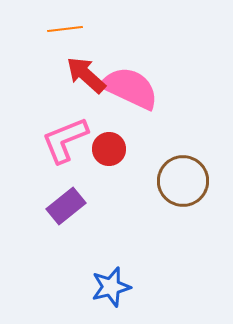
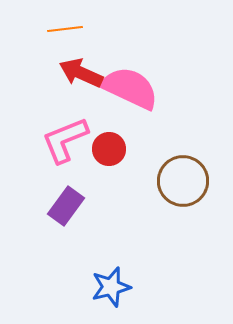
red arrow: moved 5 px left, 2 px up; rotated 18 degrees counterclockwise
purple rectangle: rotated 15 degrees counterclockwise
